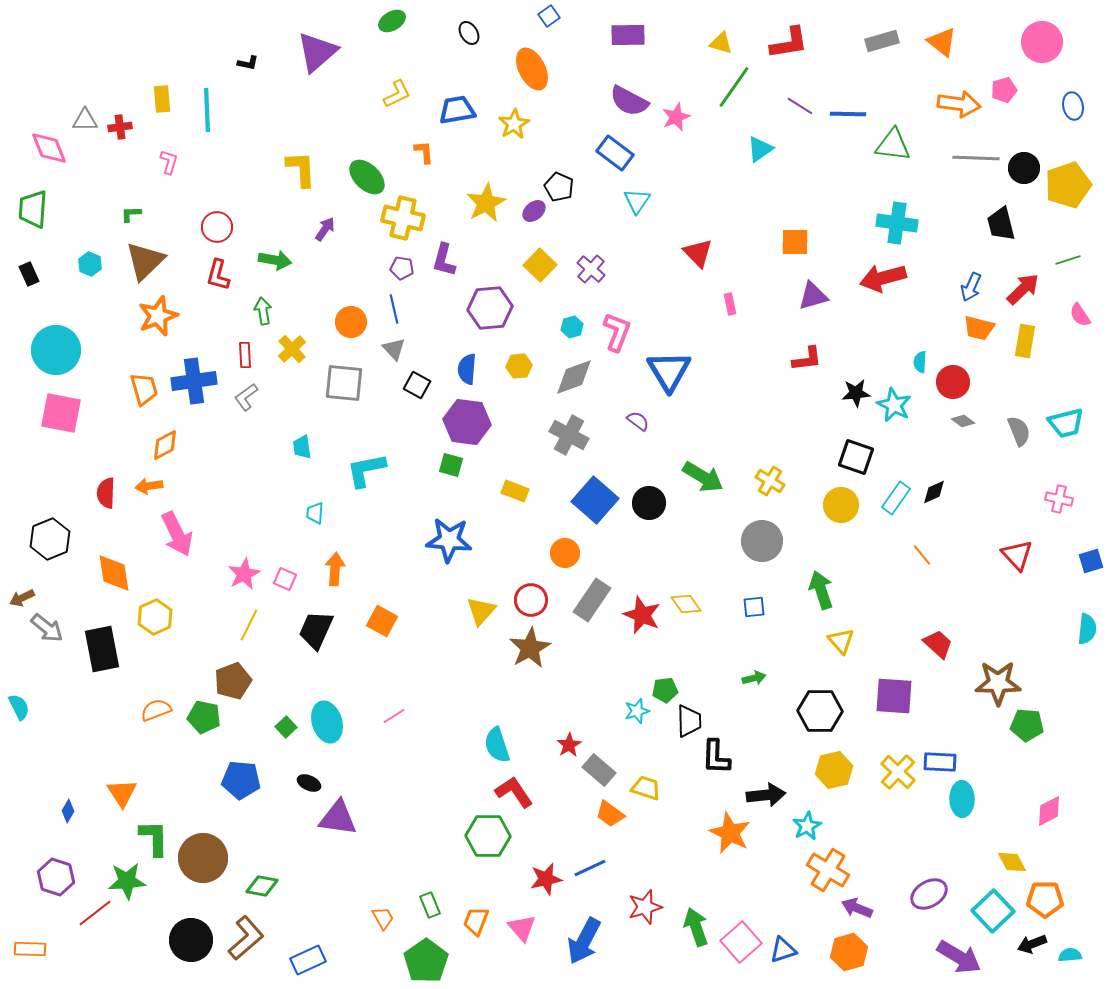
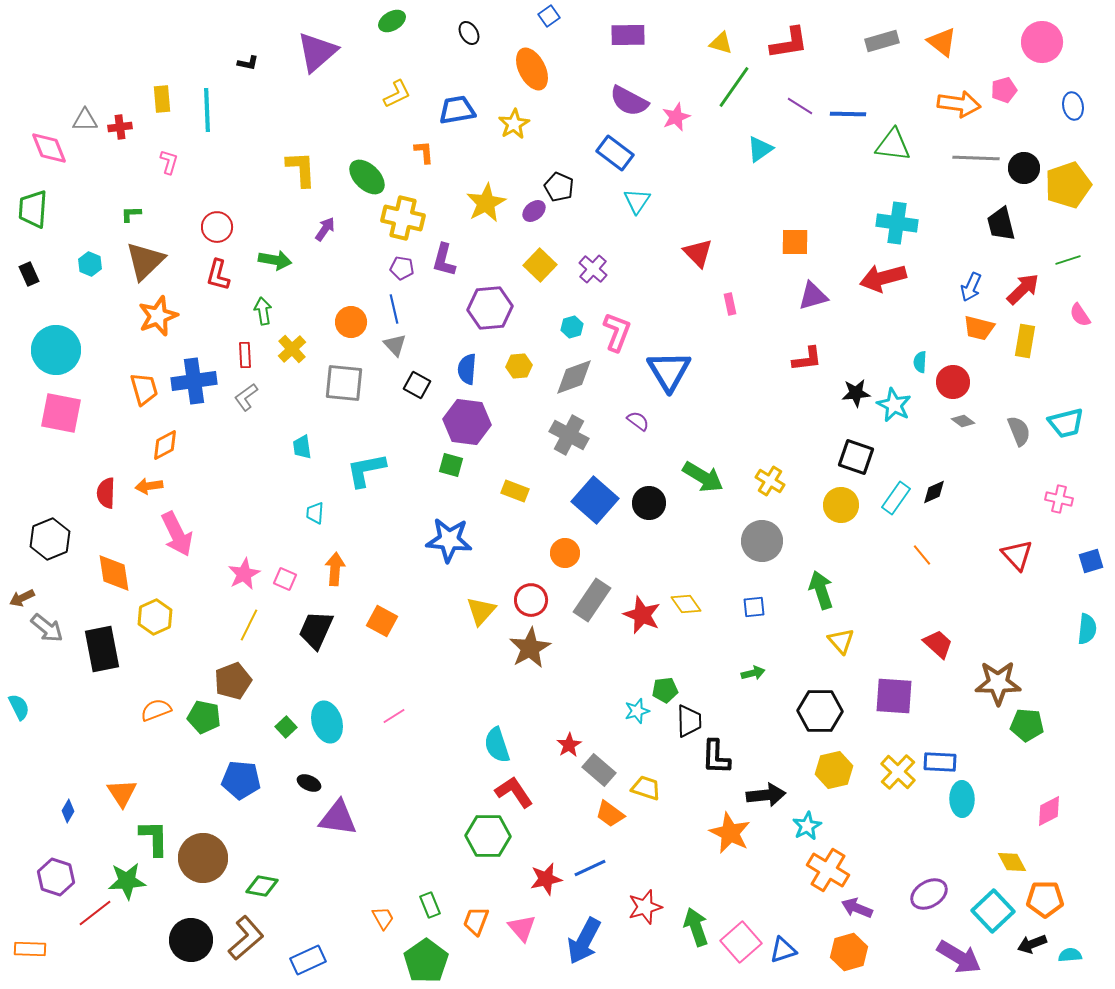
purple cross at (591, 269): moved 2 px right
gray triangle at (394, 349): moved 1 px right, 4 px up
green arrow at (754, 678): moved 1 px left, 5 px up
